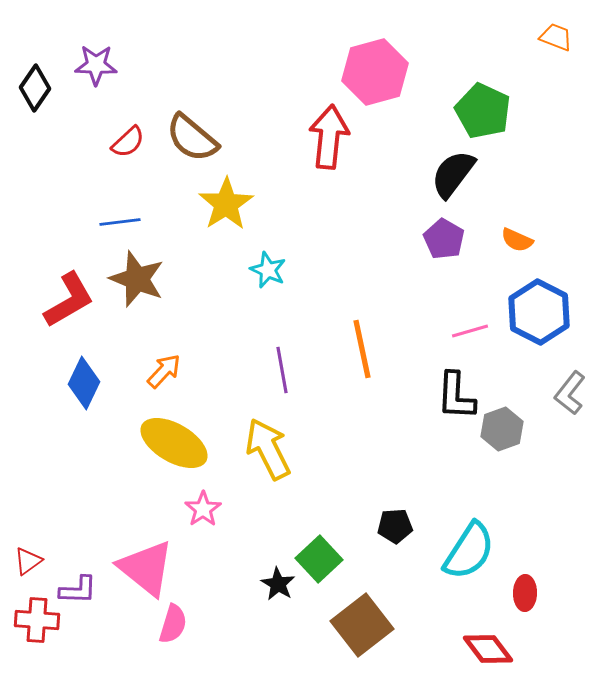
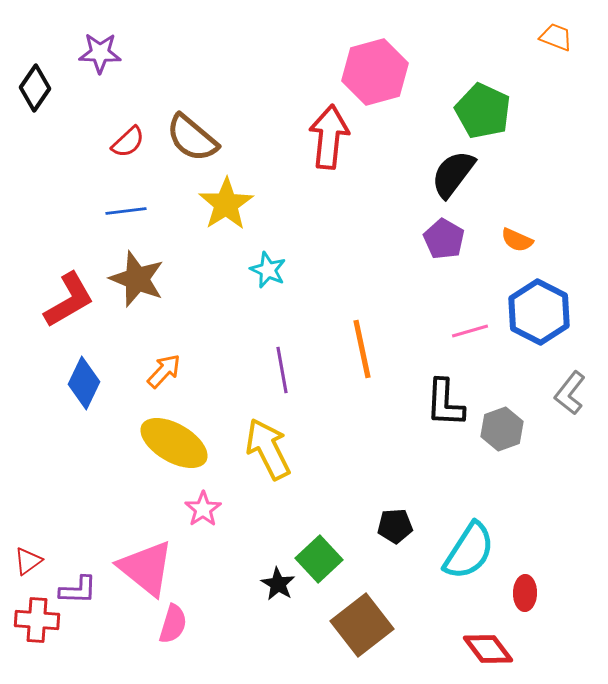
purple star: moved 4 px right, 12 px up
blue line: moved 6 px right, 11 px up
black L-shape: moved 11 px left, 7 px down
